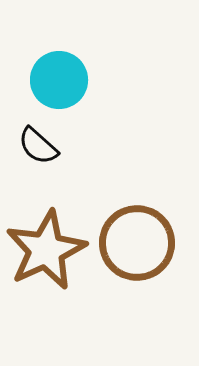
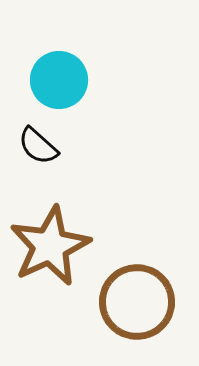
brown circle: moved 59 px down
brown star: moved 4 px right, 4 px up
